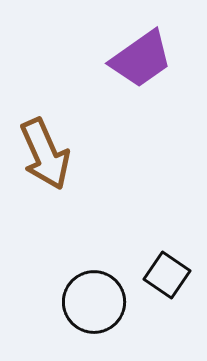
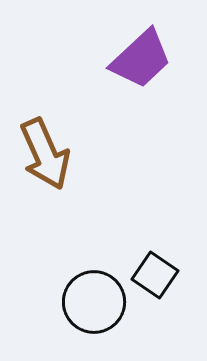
purple trapezoid: rotated 8 degrees counterclockwise
black square: moved 12 px left
